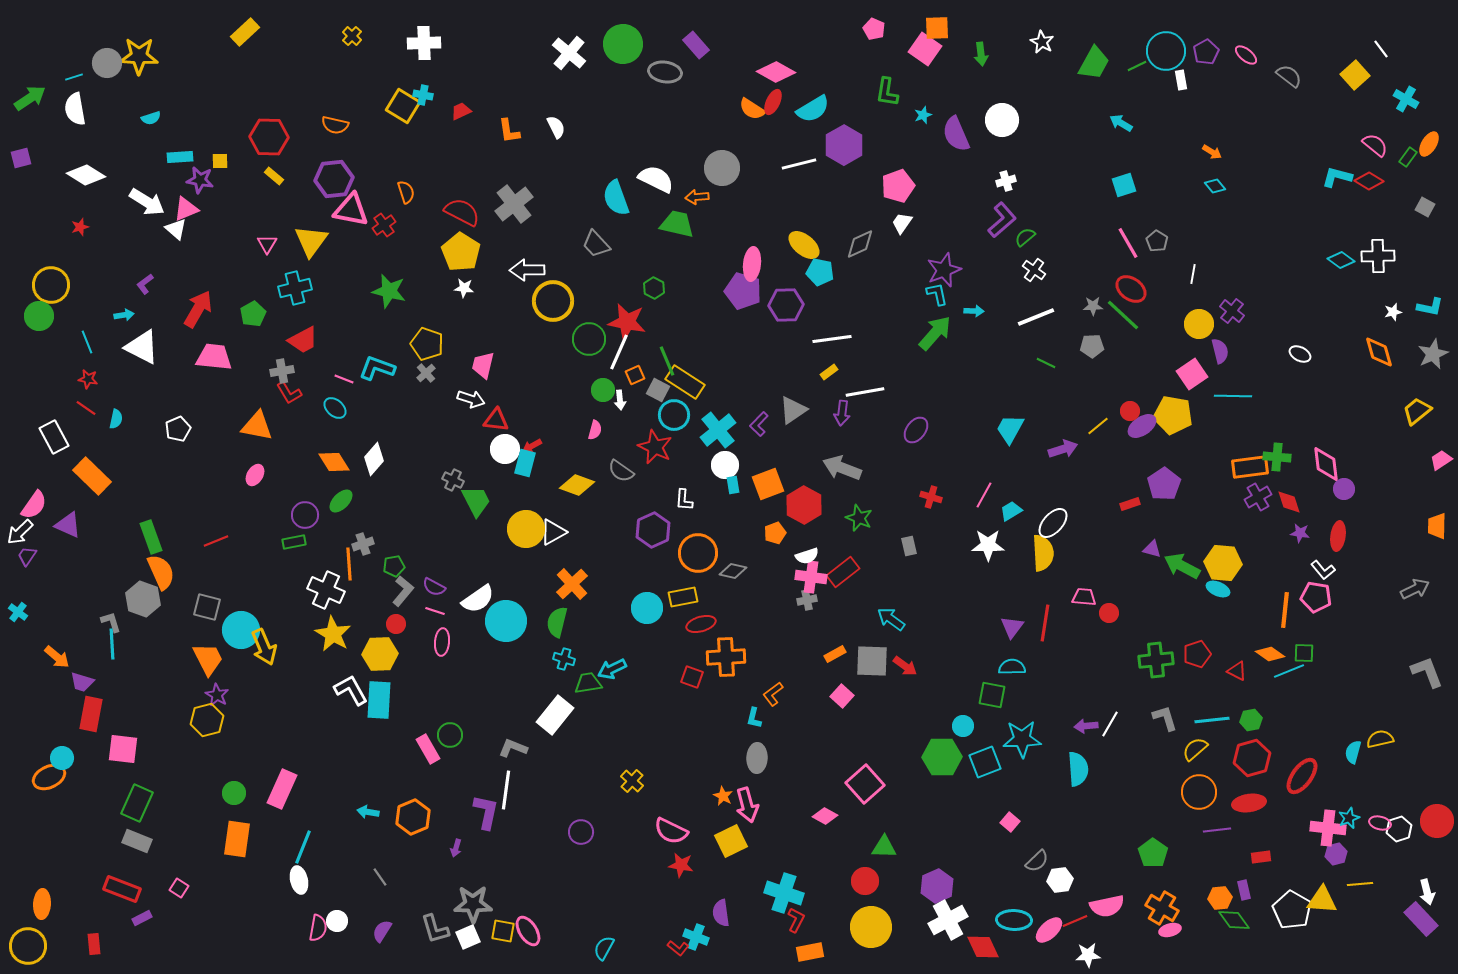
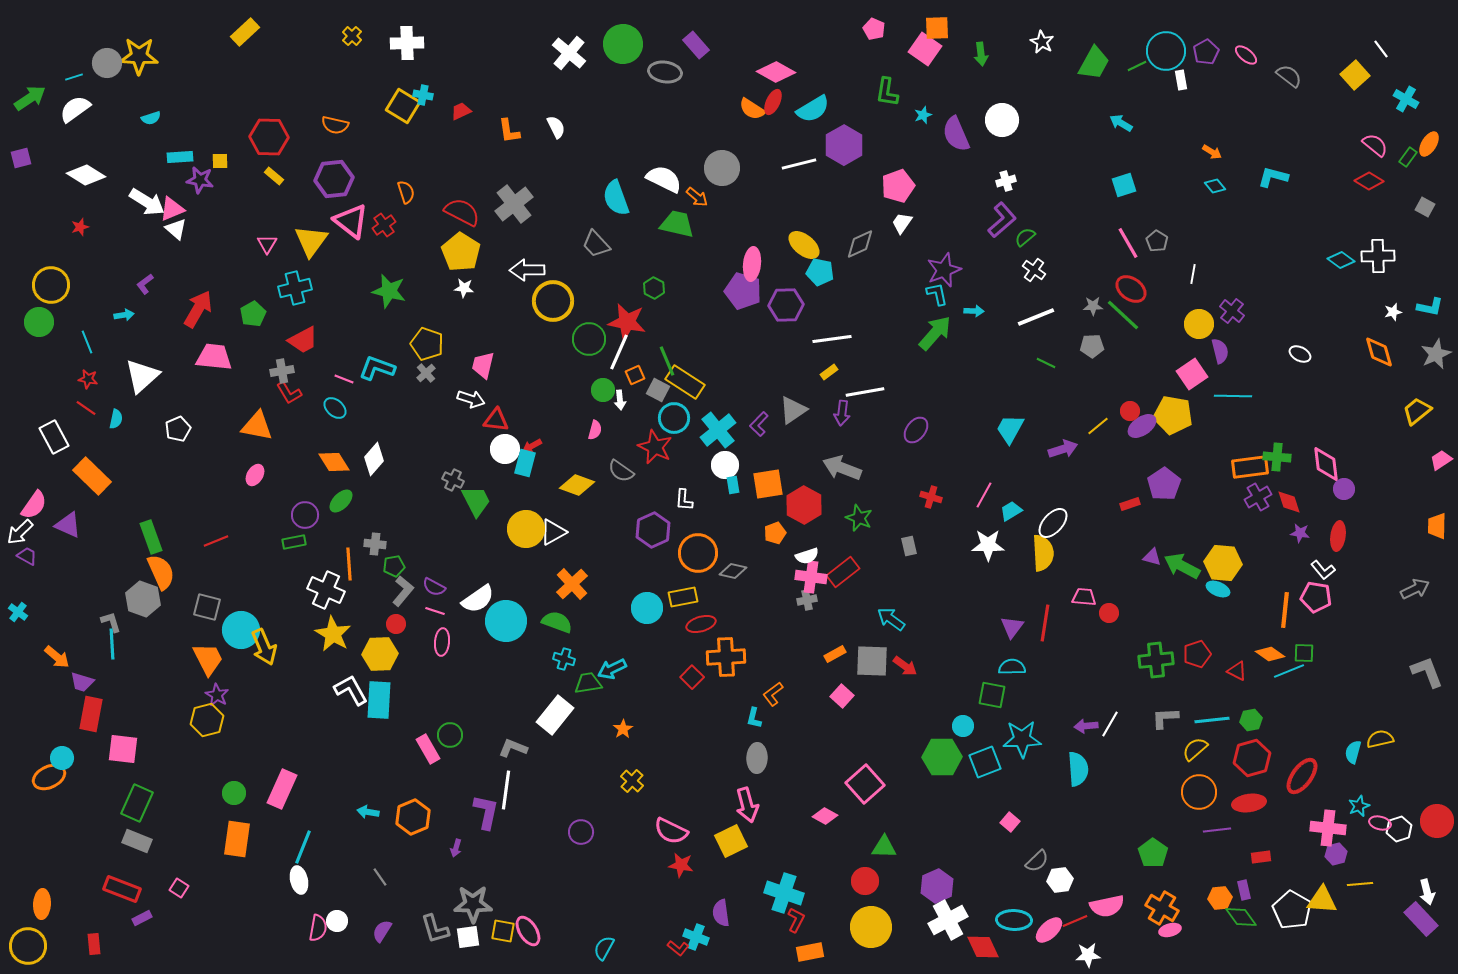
white cross at (424, 43): moved 17 px left
white semicircle at (75, 109): rotated 64 degrees clockwise
cyan L-shape at (1337, 177): moved 64 px left
white semicircle at (656, 179): moved 8 px right
orange arrow at (697, 197): rotated 135 degrees counterclockwise
pink triangle at (186, 209): moved 14 px left
pink triangle at (351, 210): moved 11 px down; rotated 27 degrees clockwise
green circle at (39, 316): moved 6 px down
white triangle at (142, 347): moved 29 px down; rotated 51 degrees clockwise
gray star at (1433, 354): moved 3 px right
cyan circle at (674, 415): moved 3 px down
orange square at (768, 484): rotated 12 degrees clockwise
gray cross at (363, 544): moved 12 px right; rotated 25 degrees clockwise
purple triangle at (1152, 549): moved 8 px down
purple trapezoid at (27, 556): rotated 85 degrees clockwise
green semicircle at (557, 622): rotated 96 degrees clockwise
red square at (692, 677): rotated 25 degrees clockwise
gray L-shape at (1165, 718): rotated 76 degrees counterclockwise
orange star at (723, 796): moved 100 px left, 67 px up; rotated 12 degrees clockwise
cyan star at (1349, 818): moved 10 px right, 12 px up
green diamond at (1234, 920): moved 7 px right, 3 px up
white square at (468, 937): rotated 15 degrees clockwise
